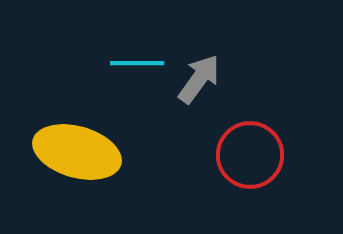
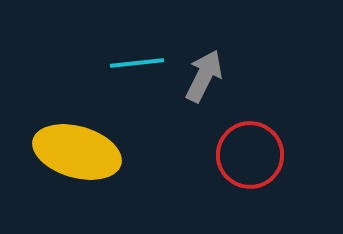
cyan line: rotated 6 degrees counterclockwise
gray arrow: moved 5 px right, 3 px up; rotated 10 degrees counterclockwise
